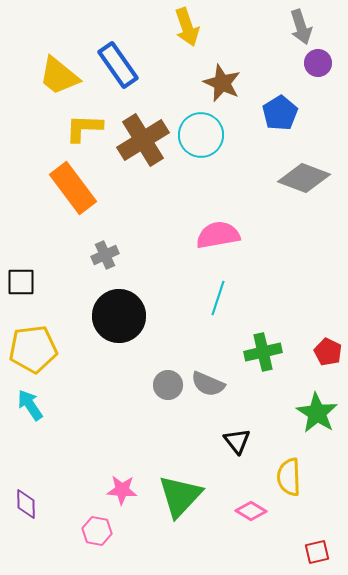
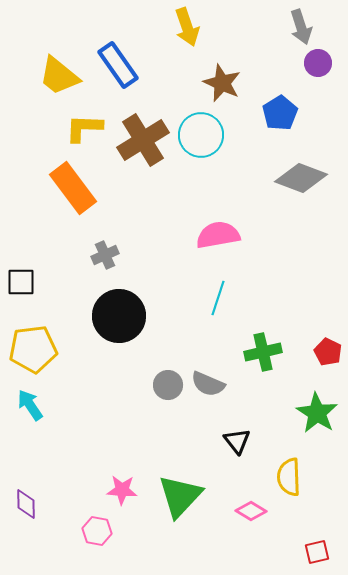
gray diamond: moved 3 px left
